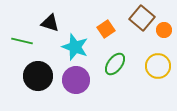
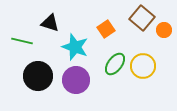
yellow circle: moved 15 px left
